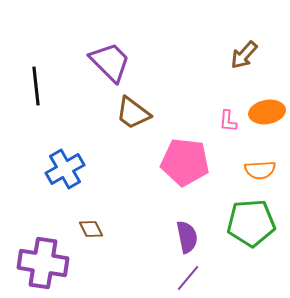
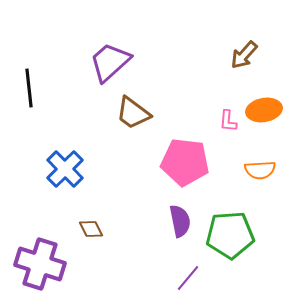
purple trapezoid: rotated 87 degrees counterclockwise
black line: moved 7 px left, 2 px down
orange ellipse: moved 3 px left, 2 px up
blue cross: rotated 15 degrees counterclockwise
green pentagon: moved 21 px left, 12 px down
purple semicircle: moved 7 px left, 16 px up
purple cross: moved 3 px left, 1 px down; rotated 9 degrees clockwise
